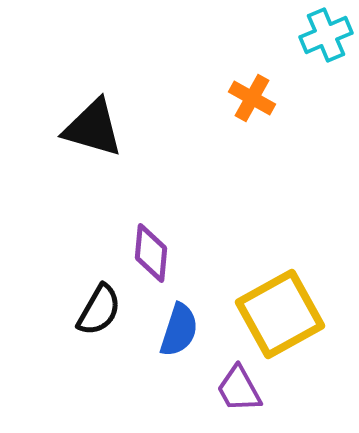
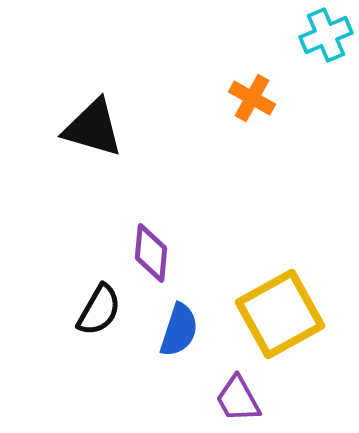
purple trapezoid: moved 1 px left, 10 px down
